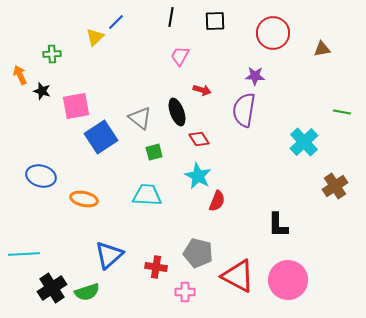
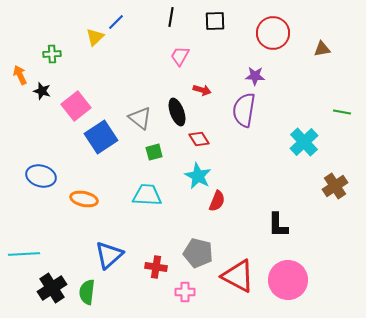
pink square: rotated 28 degrees counterclockwise
green semicircle: rotated 115 degrees clockwise
